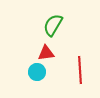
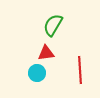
cyan circle: moved 1 px down
